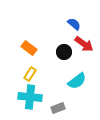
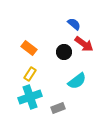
cyan cross: rotated 25 degrees counterclockwise
